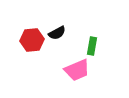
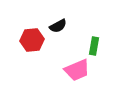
black semicircle: moved 1 px right, 7 px up
green rectangle: moved 2 px right
